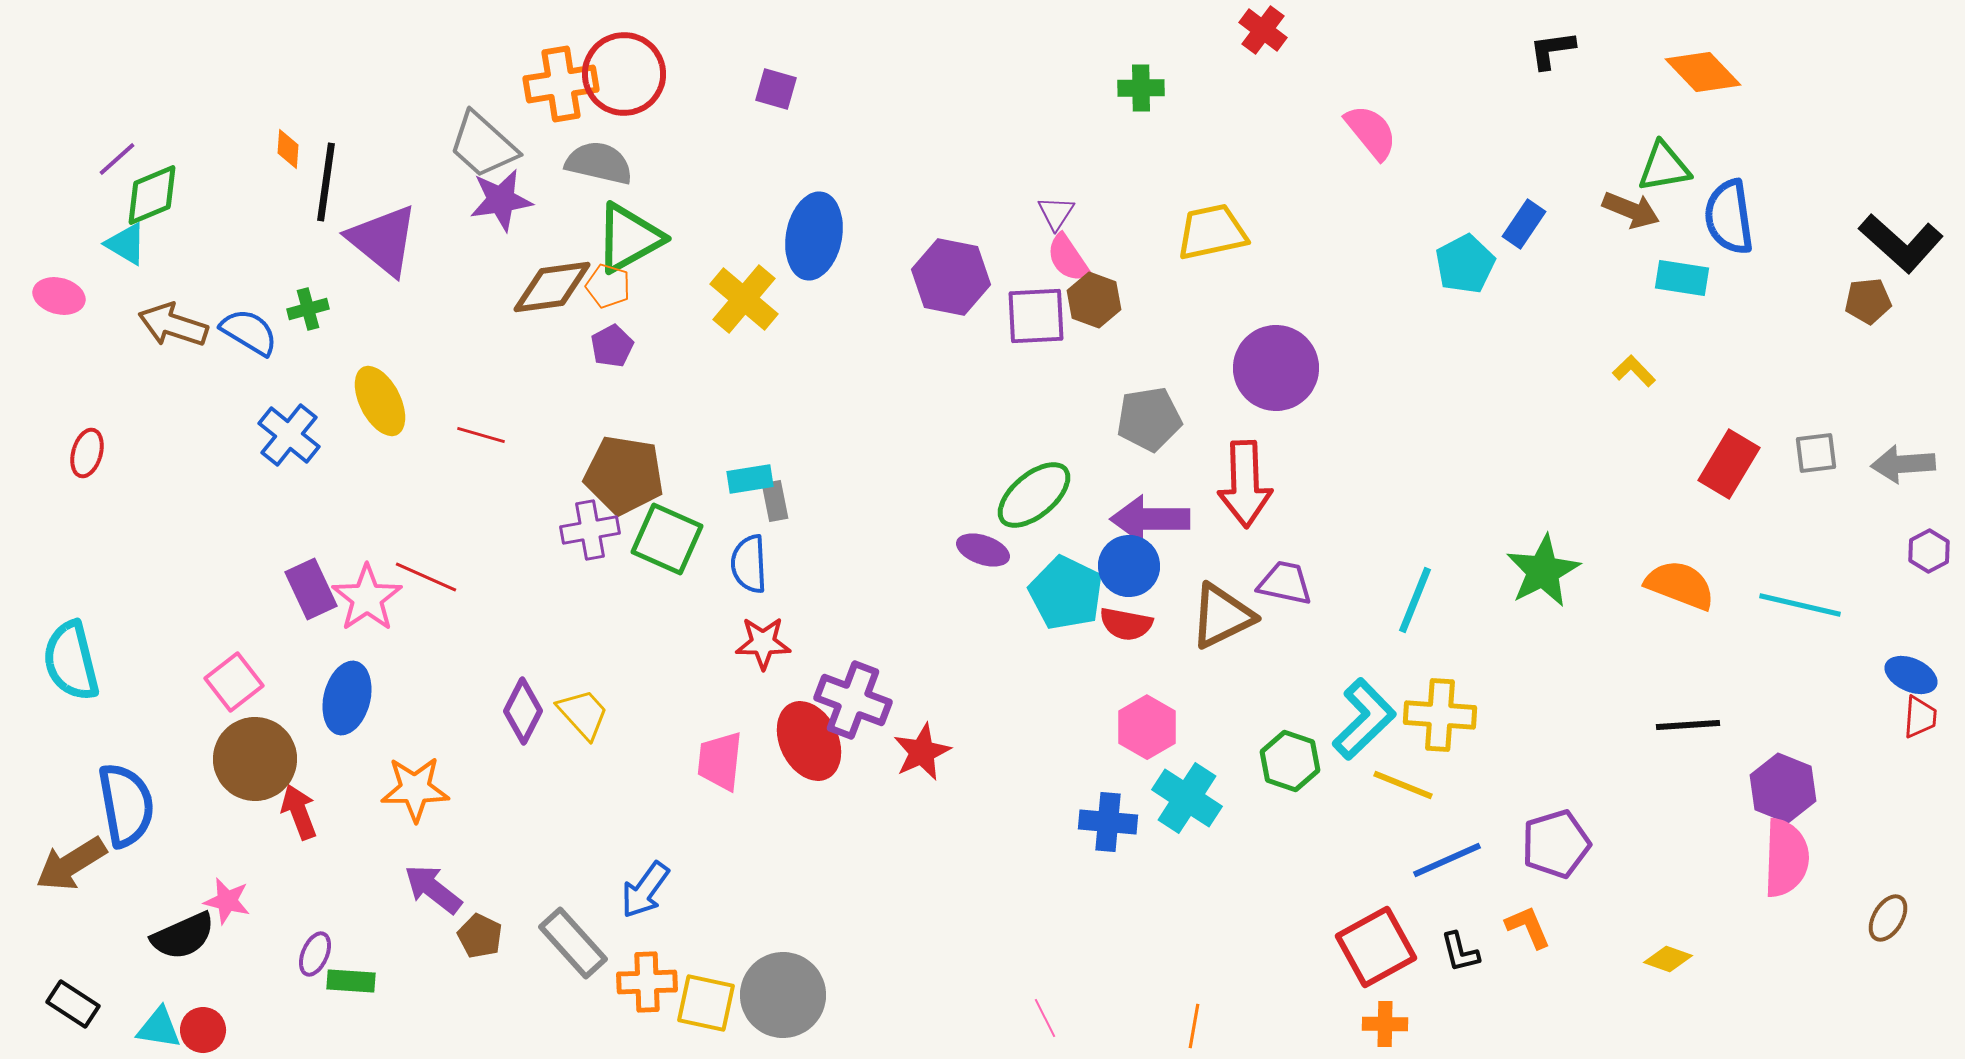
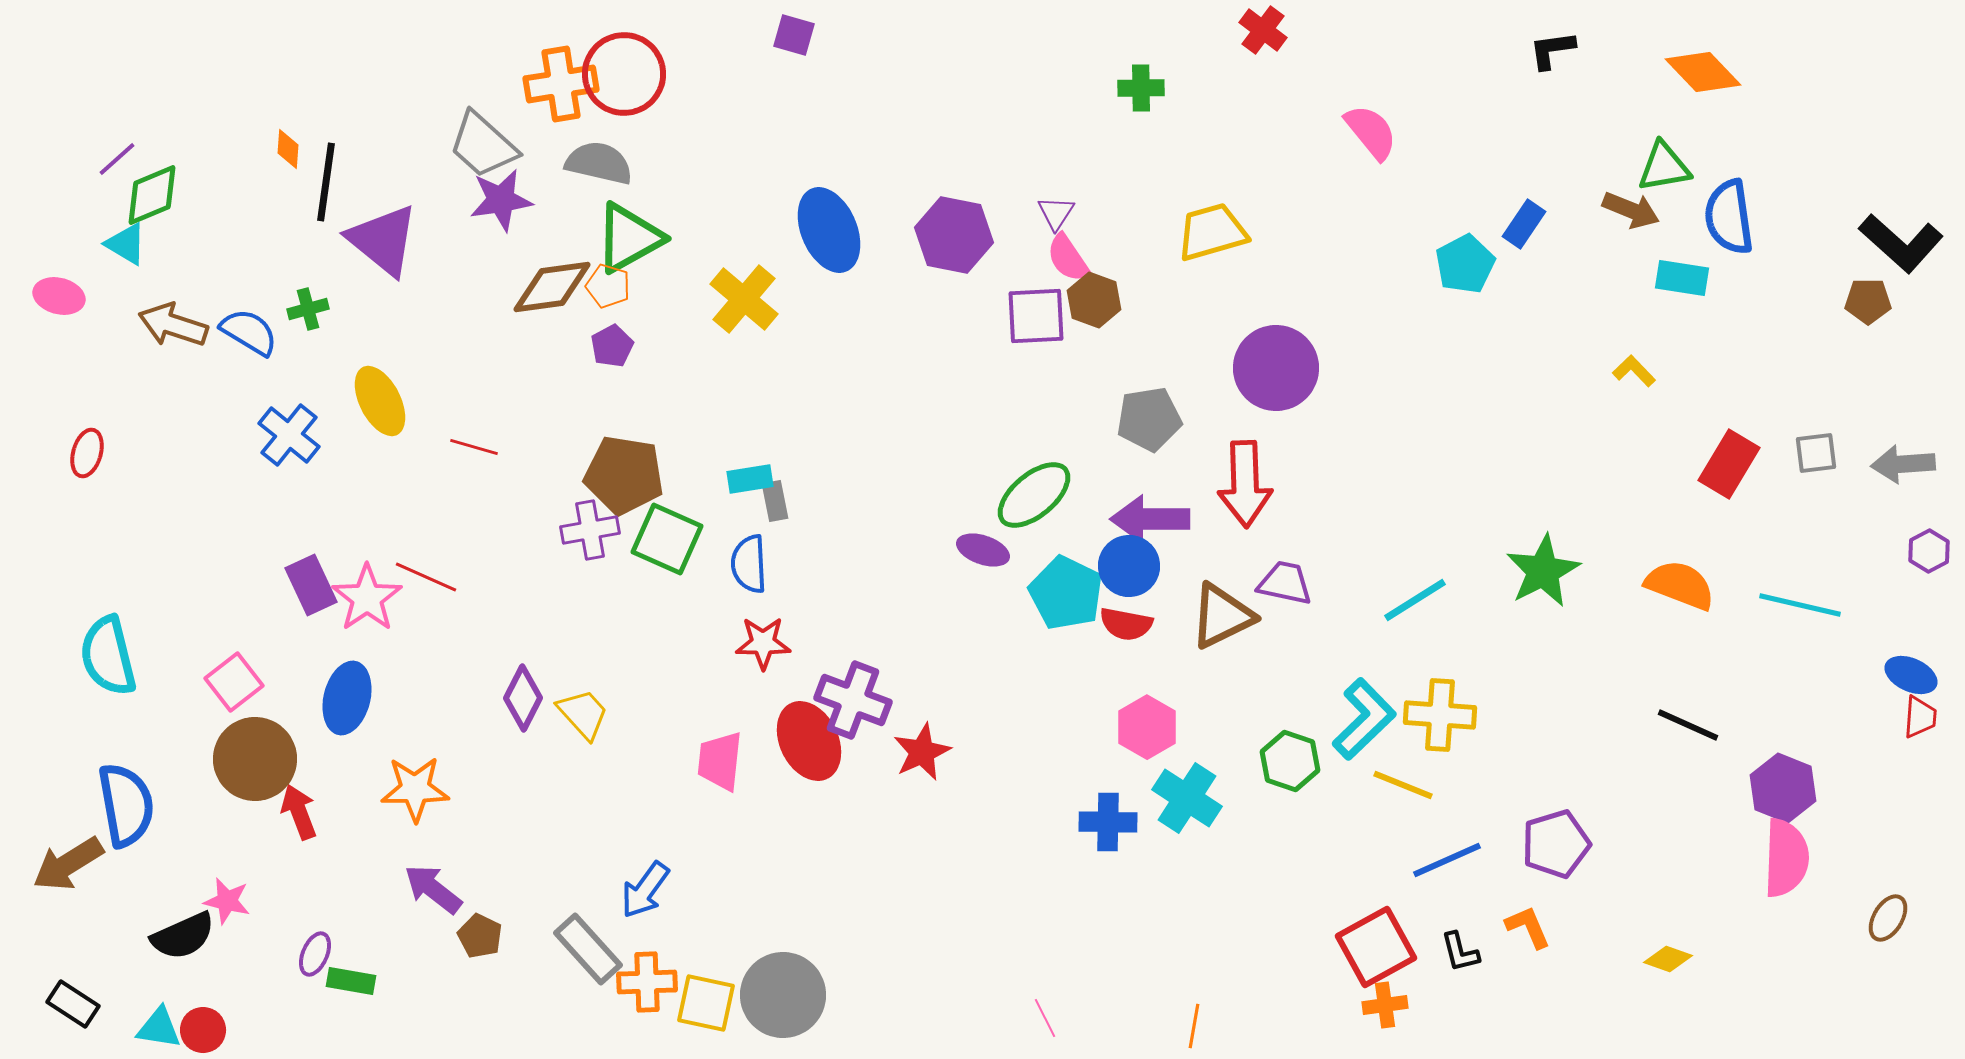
purple square at (776, 89): moved 18 px right, 54 px up
yellow trapezoid at (1212, 232): rotated 4 degrees counterclockwise
blue ellipse at (814, 236): moved 15 px right, 6 px up; rotated 34 degrees counterclockwise
purple hexagon at (951, 277): moved 3 px right, 42 px up
brown pentagon at (1868, 301): rotated 6 degrees clockwise
red line at (481, 435): moved 7 px left, 12 px down
purple rectangle at (311, 589): moved 4 px up
cyan line at (1415, 600): rotated 36 degrees clockwise
cyan semicircle at (71, 661): moved 37 px right, 5 px up
purple diamond at (523, 711): moved 13 px up
black line at (1688, 725): rotated 28 degrees clockwise
blue cross at (1108, 822): rotated 4 degrees counterclockwise
brown arrow at (71, 864): moved 3 px left
gray rectangle at (573, 943): moved 15 px right, 6 px down
green rectangle at (351, 981): rotated 6 degrees clockwise
orange cross at (1385, 1024): moved 19 px up; rotated 9 degrees counterclockwise
